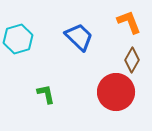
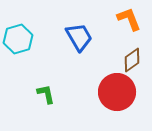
orange L-shape: moved 3 px up
blue trapezoid: rotated 16 degrees clockwise
brown diamond: rotated 25 degrees clockwise
red circle: moved 1 px right
